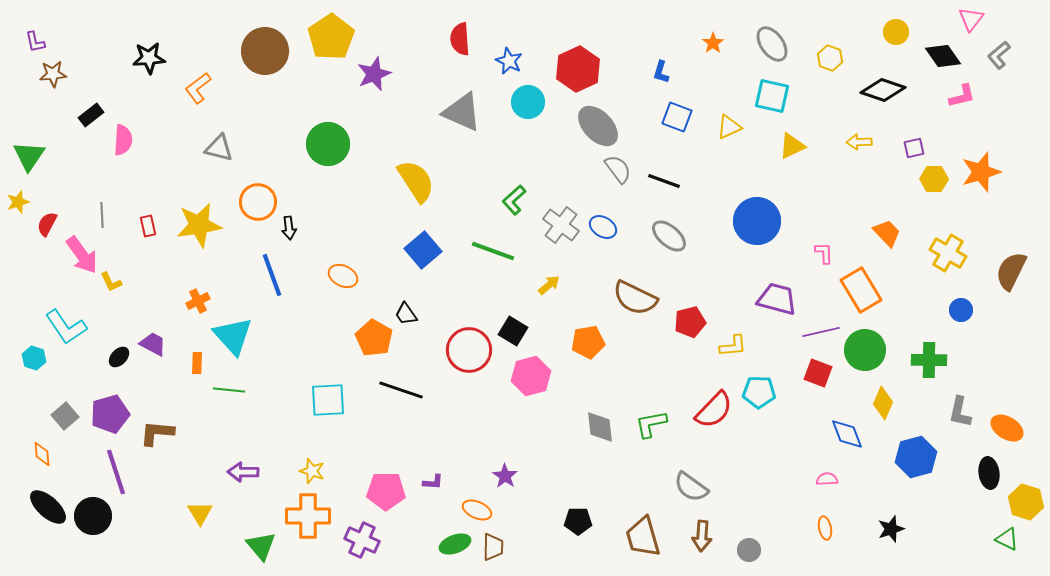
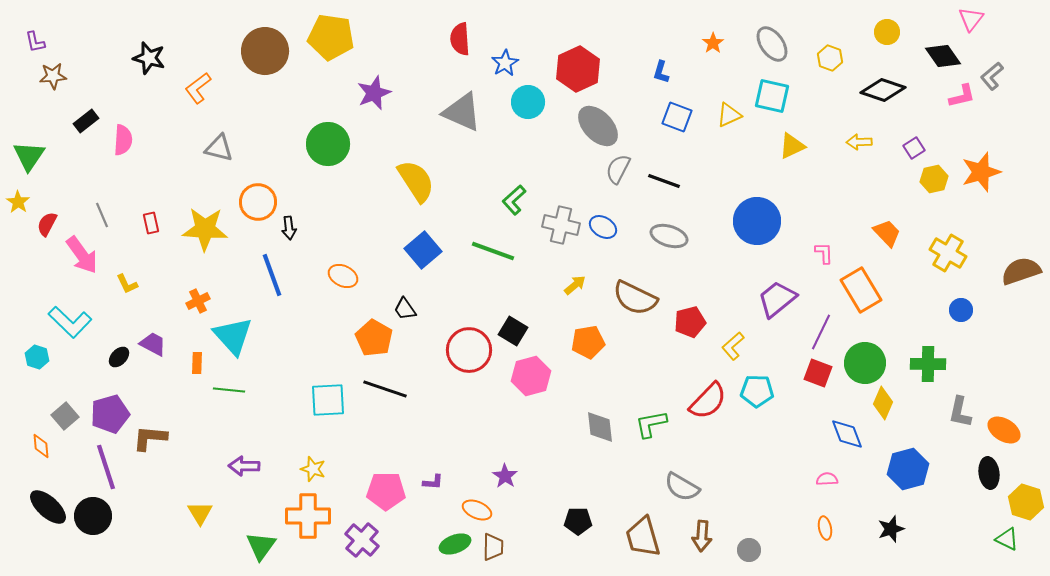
yellow circle at (896, 32): moved 9 px left
yellow pentagon at (331, 37): rotated 30 degrees counterclockwise
gray L-shape at (999, 55): moved 7 px left, 21 px down
black star at (149, 58): rotated 20 degrees clockwise
blue star at (509, 61): moved 4 px left, 2 px down; rotated 16 degrees clockwise
brown star at (53, 74): moved 2 px down
purple star at (374, 74): moved 19 px down
black rectangle at (91, 115): moved 5 px left, 6 px down
yellow triangle at (729, 127): moved 12 px up
purple square at (914, 148): rotated 20 degrees counterclockwise
gray semicircle at (618, 169): rotated 116 degrees counterclockwise
yellow hexagon at (934, 179): rotated 12 degrees counterclockwise
yellow star at (18, 202): rotated 20 degrees counterclockwise
gray line at (102, 215): rotated 20 degrees counterclockwise
yellow star at (199, 225): moved 6 px right, 4 px down; rotated 12 degrees clockwise
gray cross at (561, 225): rotated 24 degrees counterclockwise
red rectangle at (148, 226): moved 3 px right, 3 px up
gray ellipse at (669, 236): rotated 24 degrees counterclockwise
brown semicircle at (1011, 271): moved 10 px right; rotated 45 degrees clockwise
yellow L-shape at (111, 282): moved 16 px right, 2 px down
yellow arrow at (549, 285): moved 26 px right
purple trapezoid at (777, 299): rotated 54 degrees counterclockwise
black trapezoid at (406, 314): moved 1 px left, 5 px up
cyan L-shape at (66, 327): moved 4 px right, 5 px up; rotated 12 degrees counterclockwise
purple line at (821, 332): rotated 51 degrees counterclockwise
yellow L-shape at (733, 346): rotated 144 degrees clockwise
green circle at (865, 350): moved 13 px down
cyan hexagon at (34, 358): moved 3 px right, 1 px up
green cross at (929, 360): moved 1 px left, 4 px down
black line at (401, 390): moved 16 px left, 1 px up
cyan pentagon at (759, 392): moved 2 px left, 1 px up
red semicircle at (714, 410): moved 6 px left, 9 px up
orange ellipse at (1007, 428): moved 3 px left, 2 px down
brown L-shape at (157, 433): moved 7 px left, 5 px down
orange diamond at (42, 454): moved 1 px left, 8 px up
blue hexagon at (916, 457): moved 8 px left, 12 px down
yellow star at (312, 471): moved 1 px right, 2 px up
purple line at (116, 472): moved 10 px left, 5 px up
purple arrow at (243, 472): moved 1 px right, 6 px up
gray semicircle at (691, 487): moved 9 px left; rotated 6 degrees counterclockwise
purple cross at (362, 540): rotated 16 degrees clockwise
green triangle at (261, 546): rotated 16 degrees clockwise
